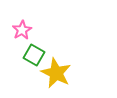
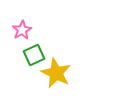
green square: rotated 35 degrees clockwise
